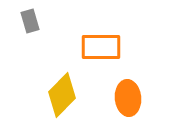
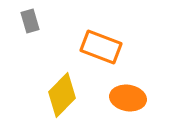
orange rectangle: rotated 21 degrees clockwise
orange ellipse: rotated 76 degrees counterclockwise
